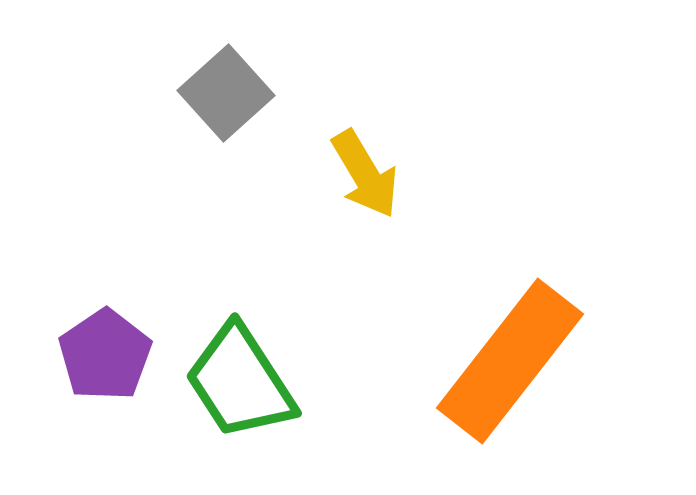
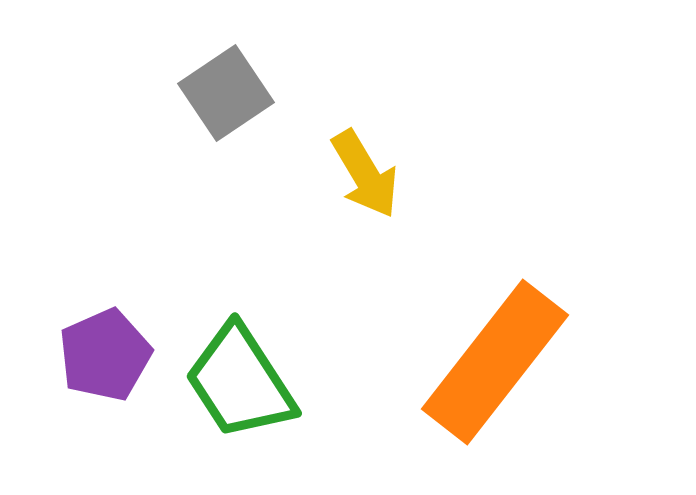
gray square: rotated 8 degrees clockwise
purple pentagon: rotated 10 degrees clockwise
orange rectangle: moved 15 px left, 1 px down
